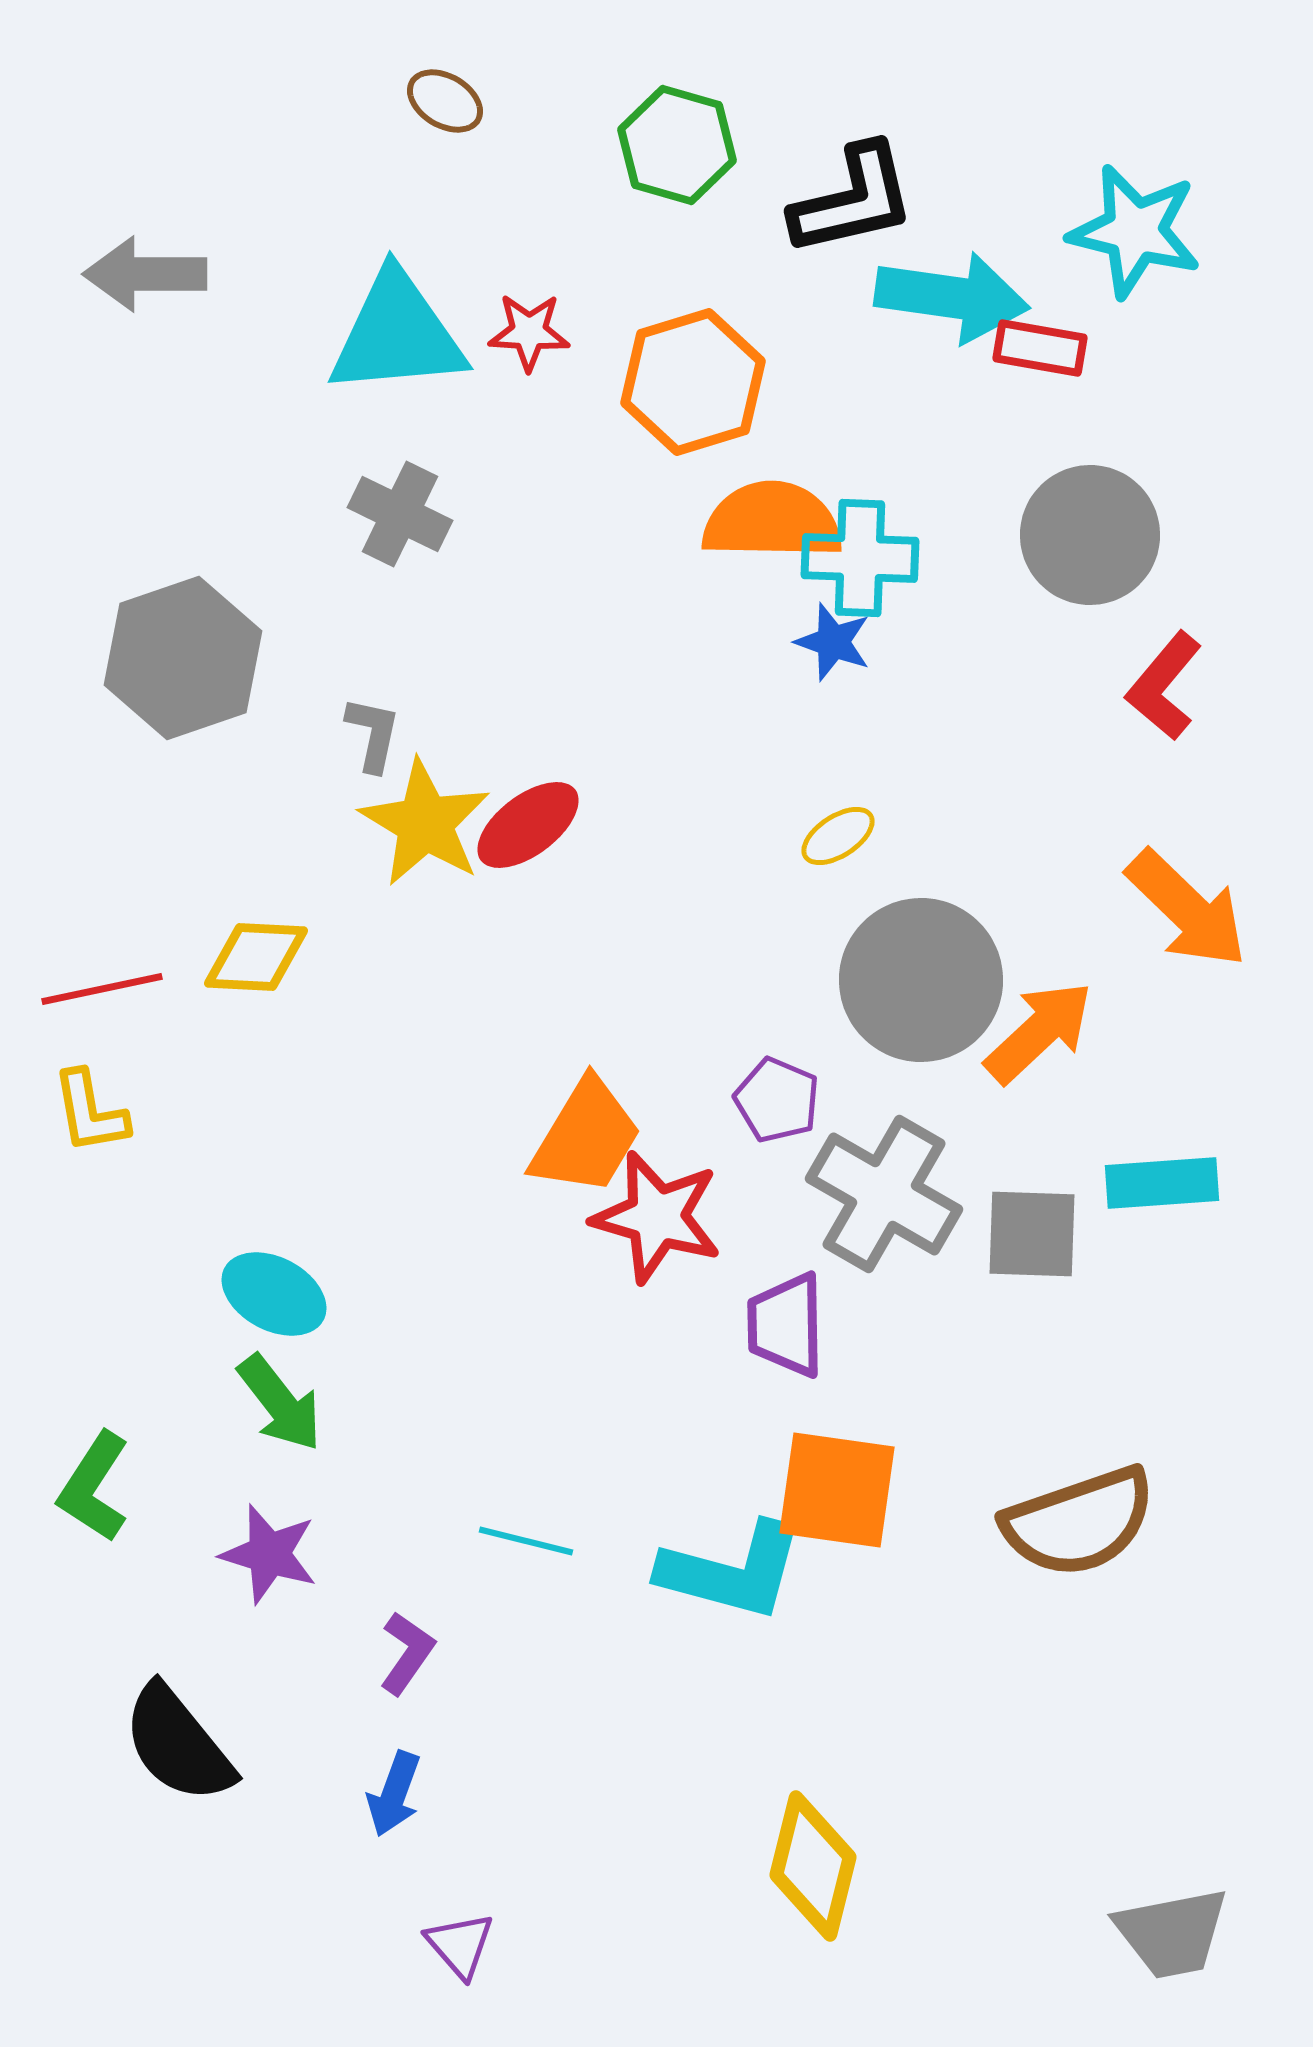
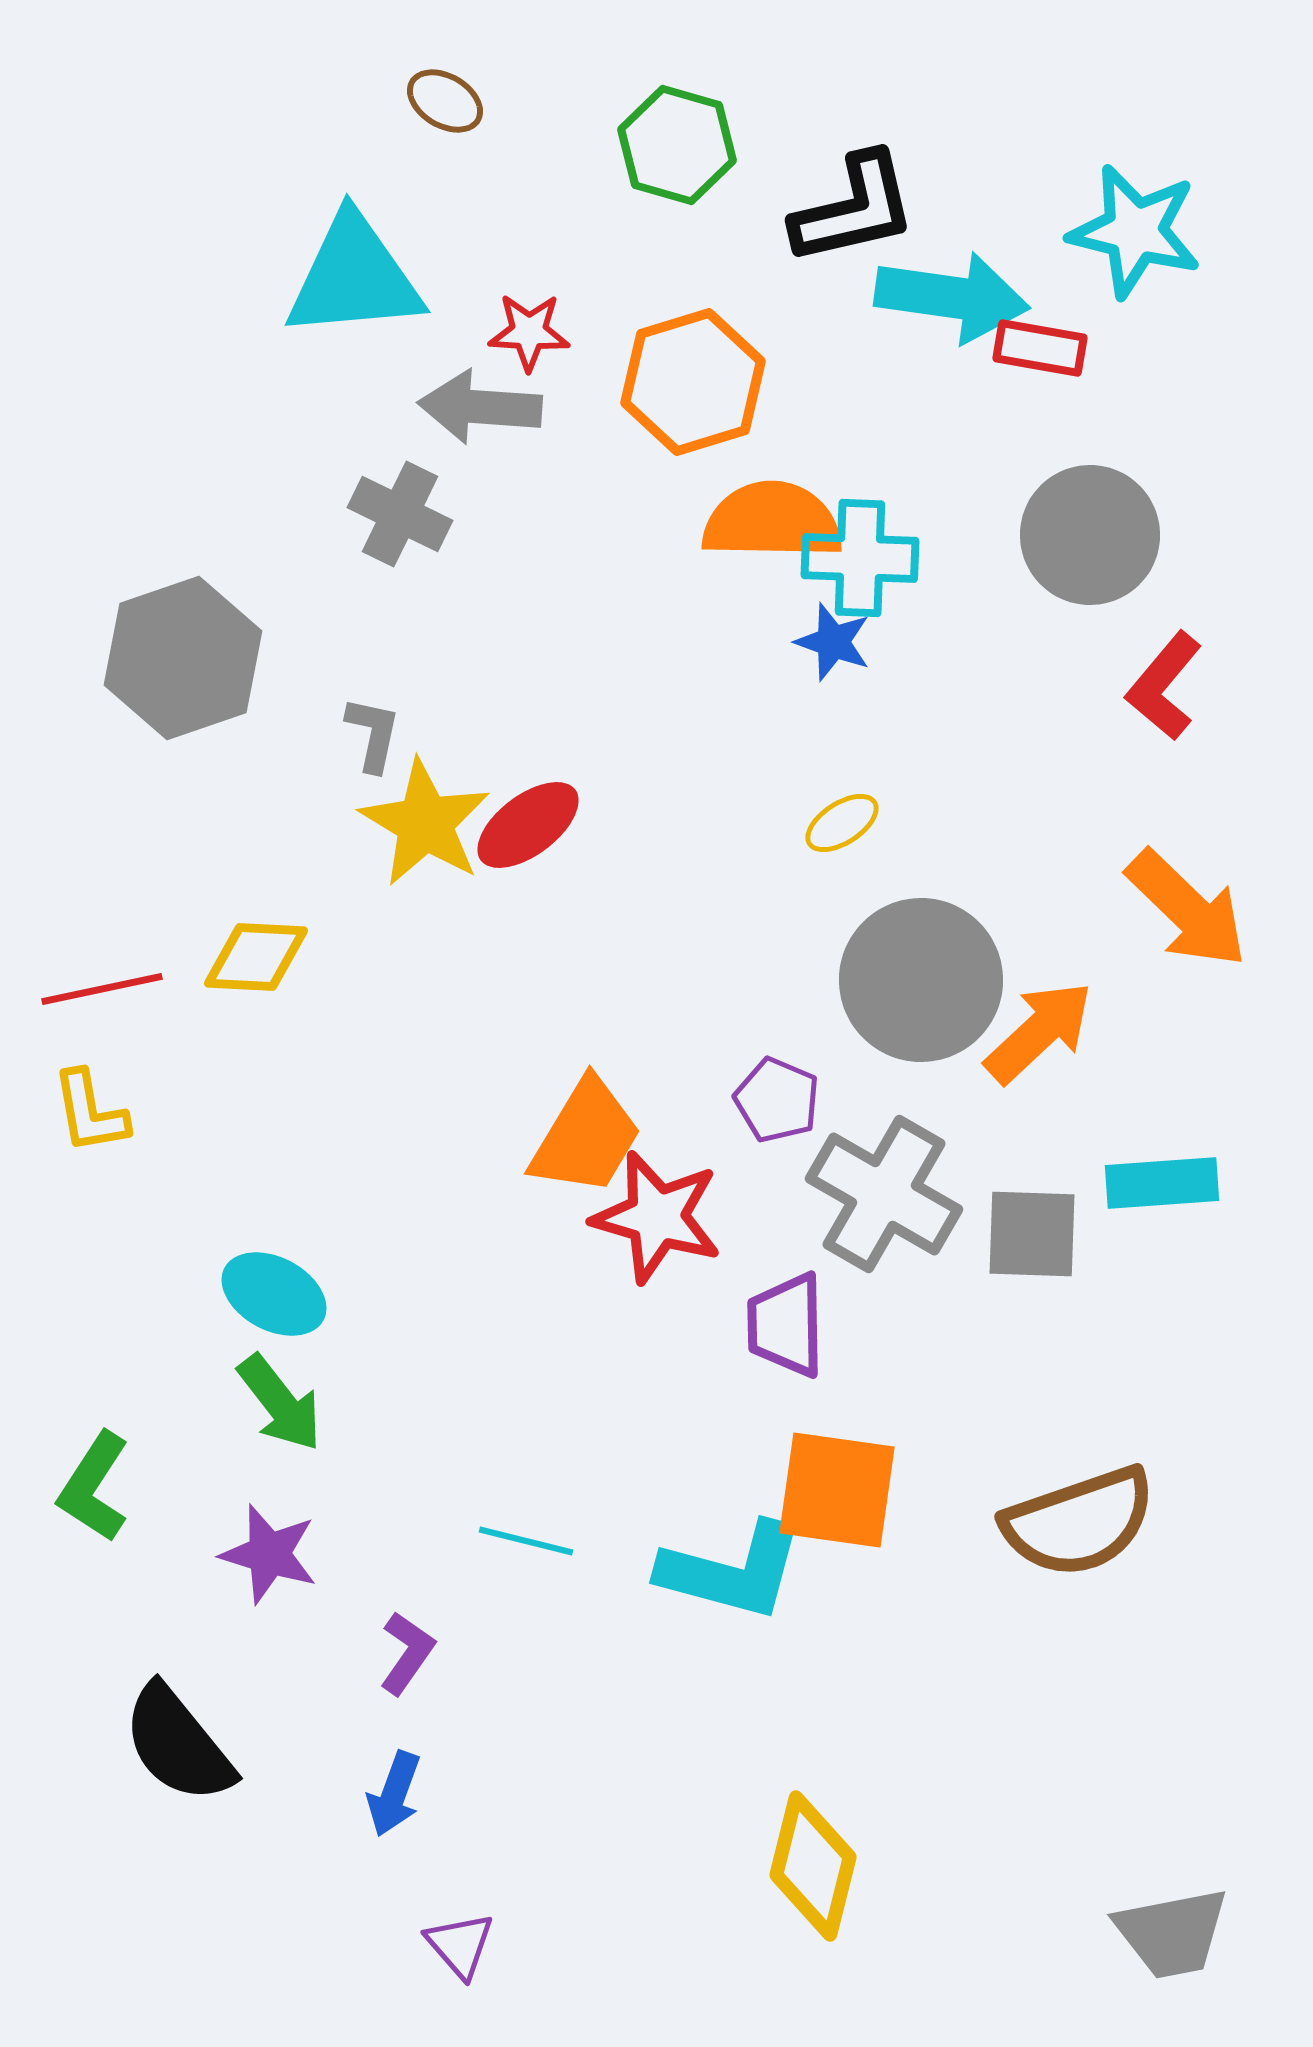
black L-shape at (853, 200): moved 1 px right, 9 px down
gray arrow at (145, 274): moved 335 px right, 133 px down; rotated 4 degrees clockwise
cyan triangle at (397, 334): moved 43 px left, 57 px up
yellow ellipse at (838, 836): moved 4 px right, 13 px up
